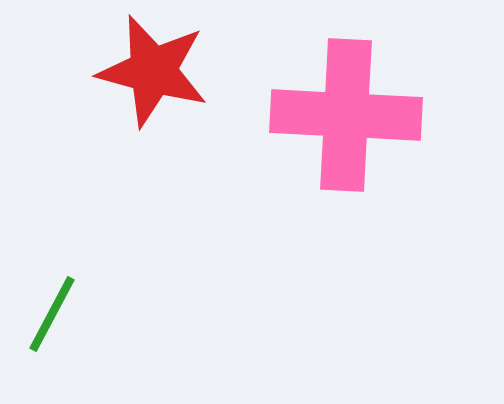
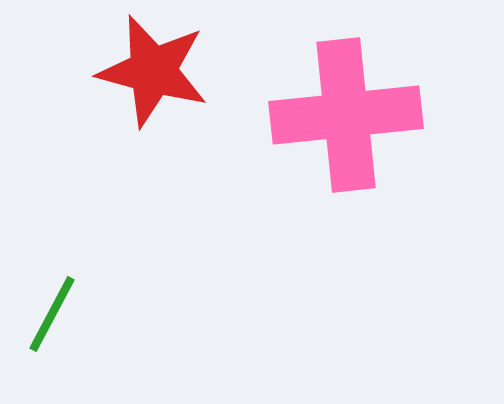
pink cross: rotated 9 degrees counterclockwise
